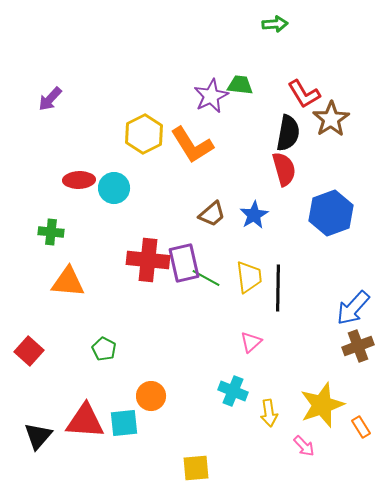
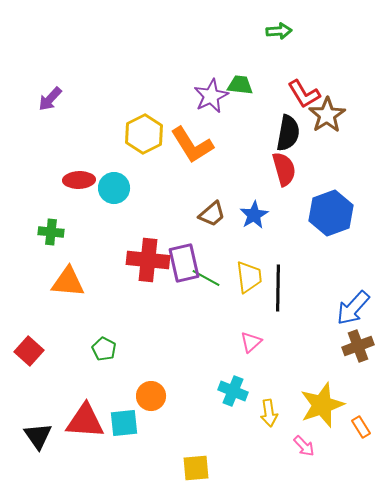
green arrow: moved 4 px right, 7 px down
brown star: moved 4 px left, 4 px up
black triangle: rotated 16 degrees counterclockwise
